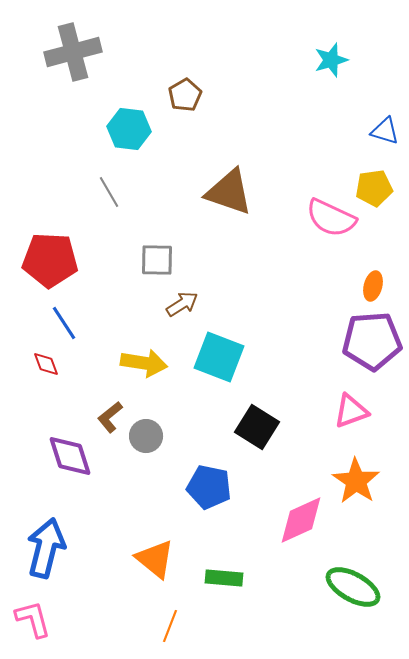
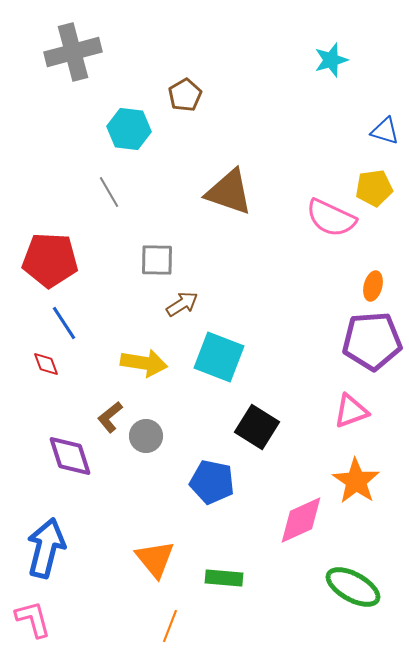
blue pentagon: moved 3 px right, 5 px up
orange triangle: rotated 12 degrees clockwise
